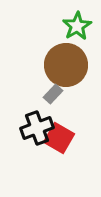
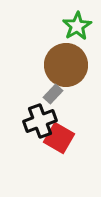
black cross: moved 3 px right, 7 px up
